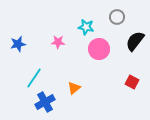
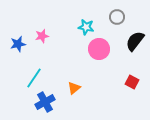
pink star: moved 16 px left, 6 px up; rotated 16 degrees counterclockwise
